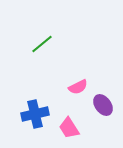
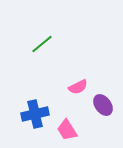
pink trapezoid: moved 2 px left, 2 px down
